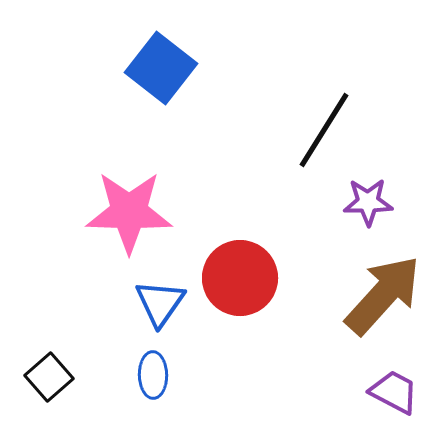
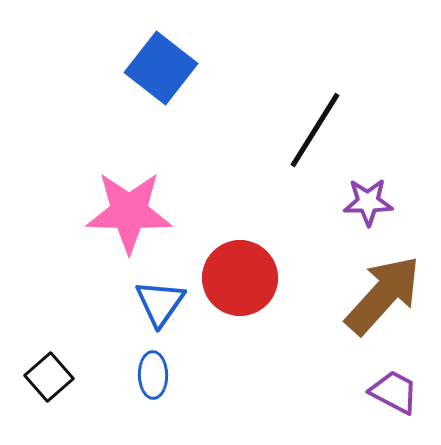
black line: moved 9 px left
